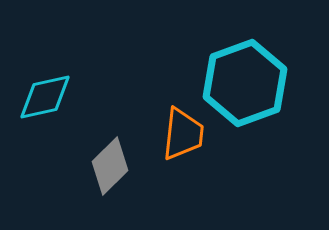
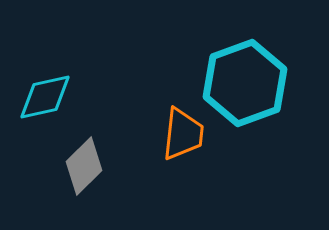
gray diamond: moved 26 px left
